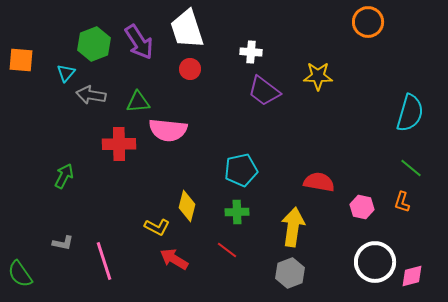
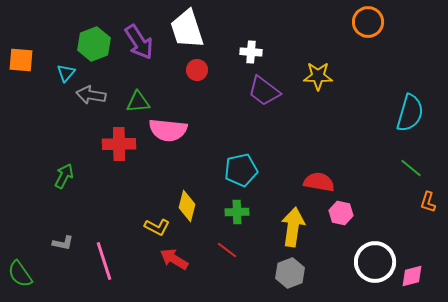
red circle: moved 7 px right, 1 px down
orange L-shape: moved 26 px right
pink hexagon: moved 21 px left, 6 px down
